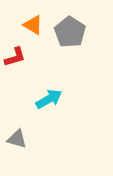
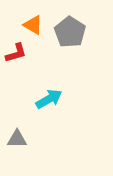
red L-shape: moved 1 px right, 4 px up
gray triangle: rotated 15 degrees counterclockwise
